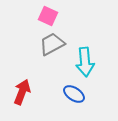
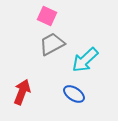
pink square: moved 1 px left
cyan arrow: moved 2 px up; rotated 52 degrees clockwise
